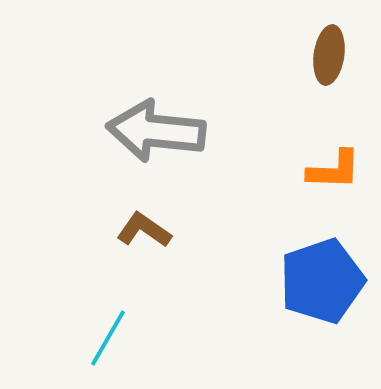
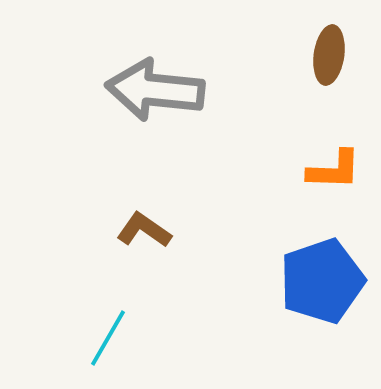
gray arrow: moved 1 px left, 41 px up
